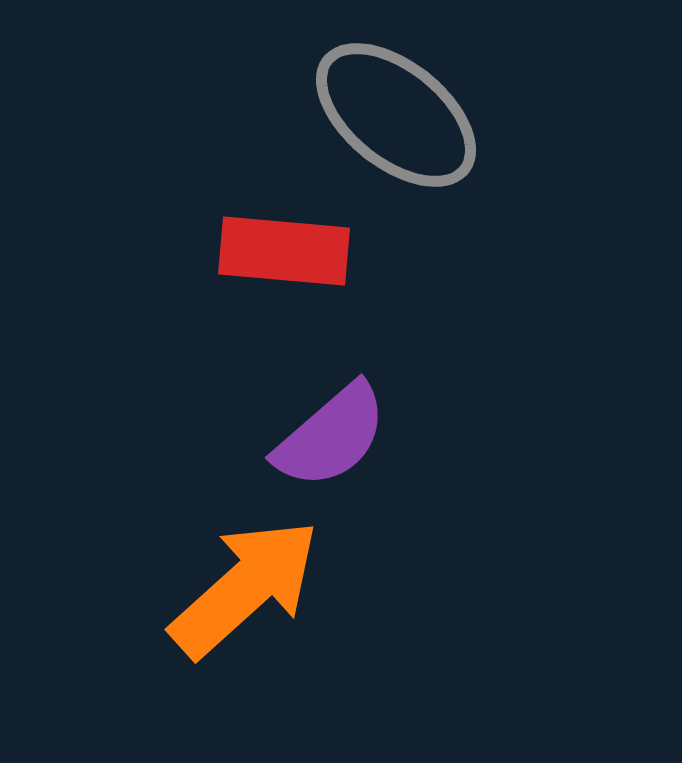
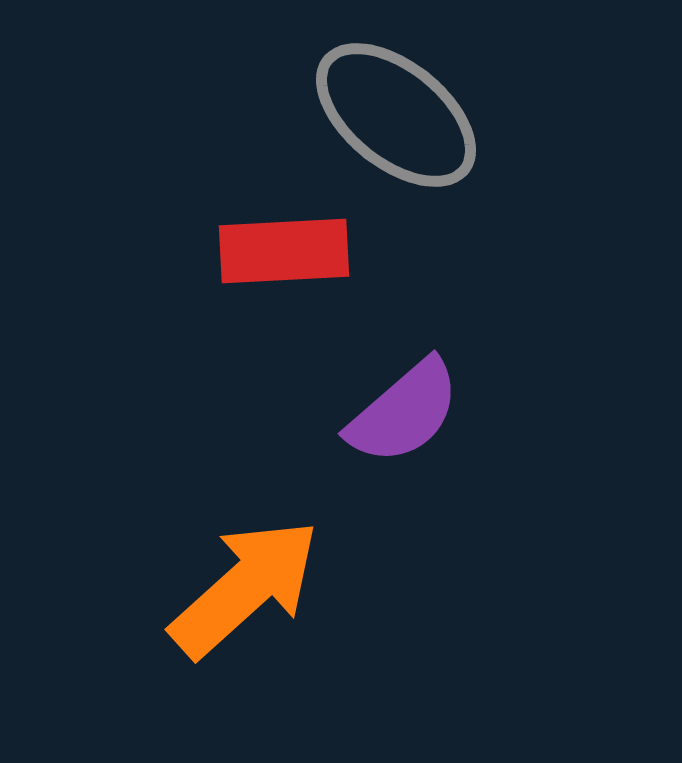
red rectangle: rotated 8 degrees counterclockwise
purple semicircle: moved 73 px right, 24 px up
